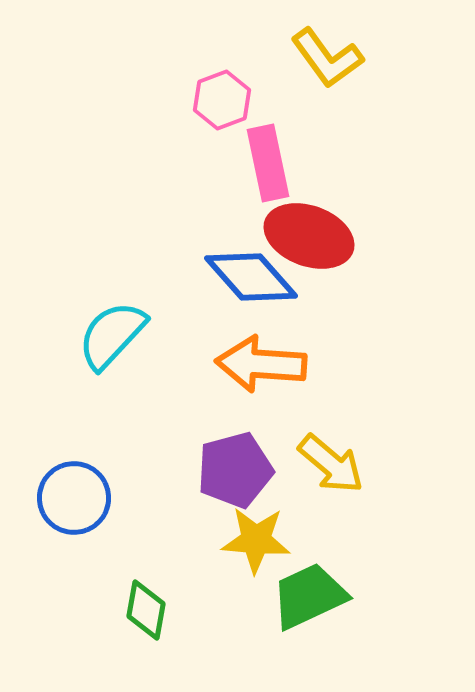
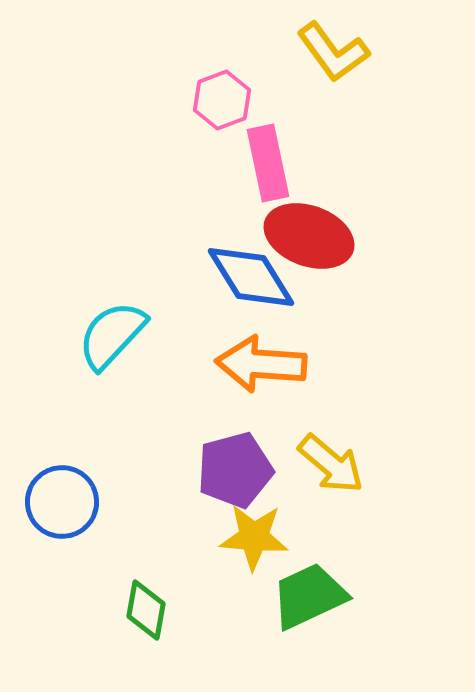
yellow L-shape: moved 6 px right, 6 px up
blue diamond: rotated 10 degrees clockwise
blue circle: moved 12 px left, 4 px down
yellow star: moved 2 px left, 3 px up
